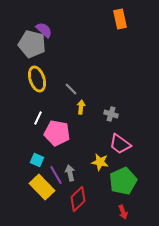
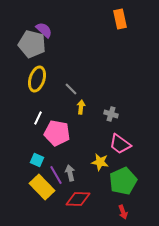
yellow ellipse: rotated 35 degrees clockwise
red diamond: rotated 45 degrees clockwise
